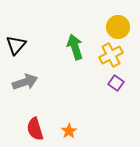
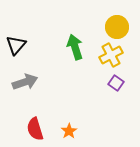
yellow circle: moved 1 px left
